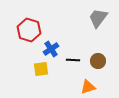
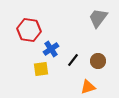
red hexagon: rotated 10 degrees counterclockwise
black line: rotated 56 degrees counterclockwise
